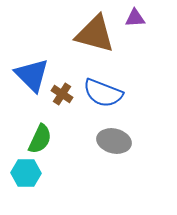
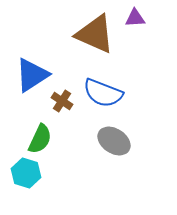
brown triangle: rotated 9 degrees clockwise
blue triangle: rotated 42 degrees clockwise
brown cross: moved 7 px down
gray ellipse: rotated 20 degrees clockwise
cyan hexagon: rotated 16 degrees clockwise
